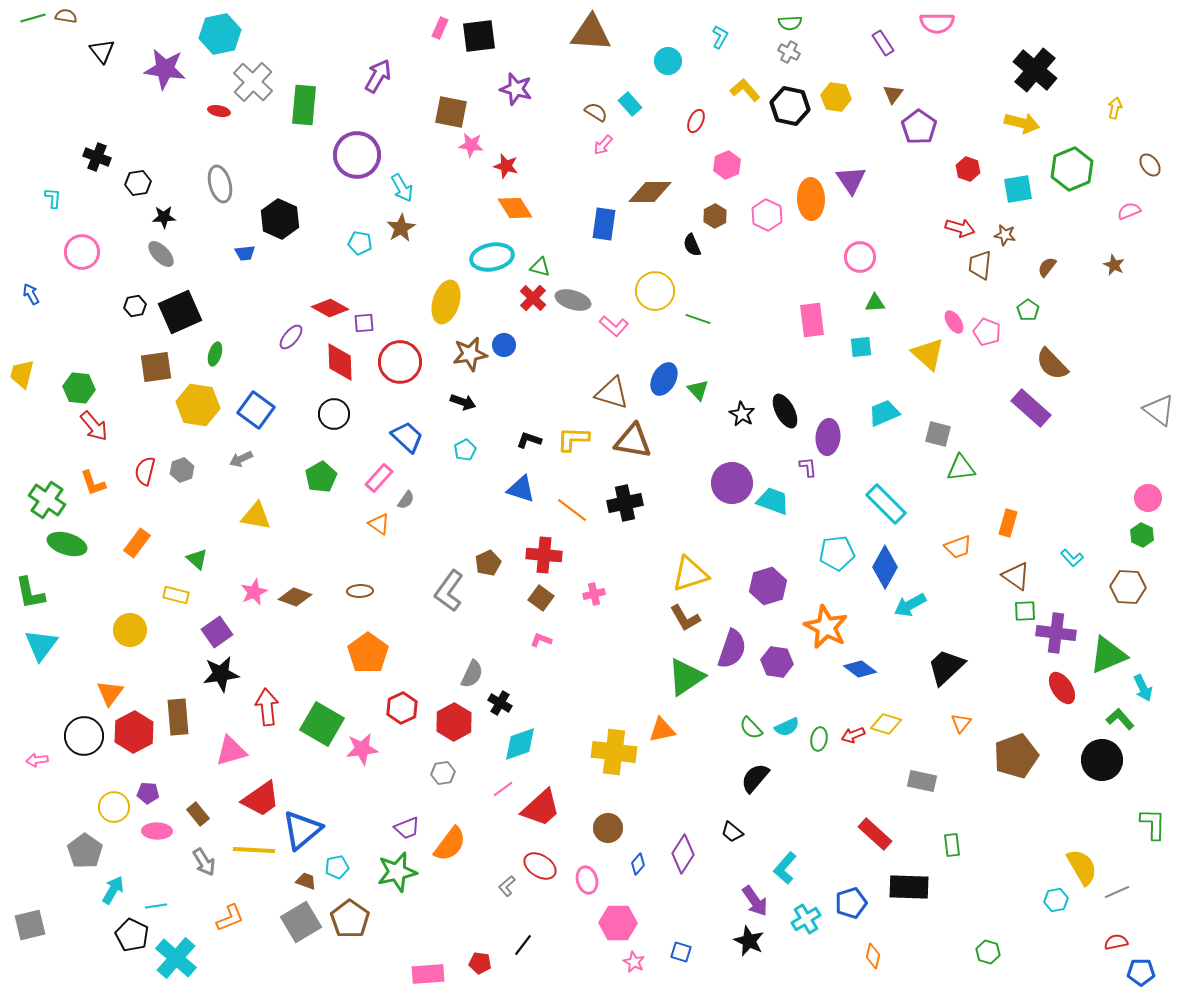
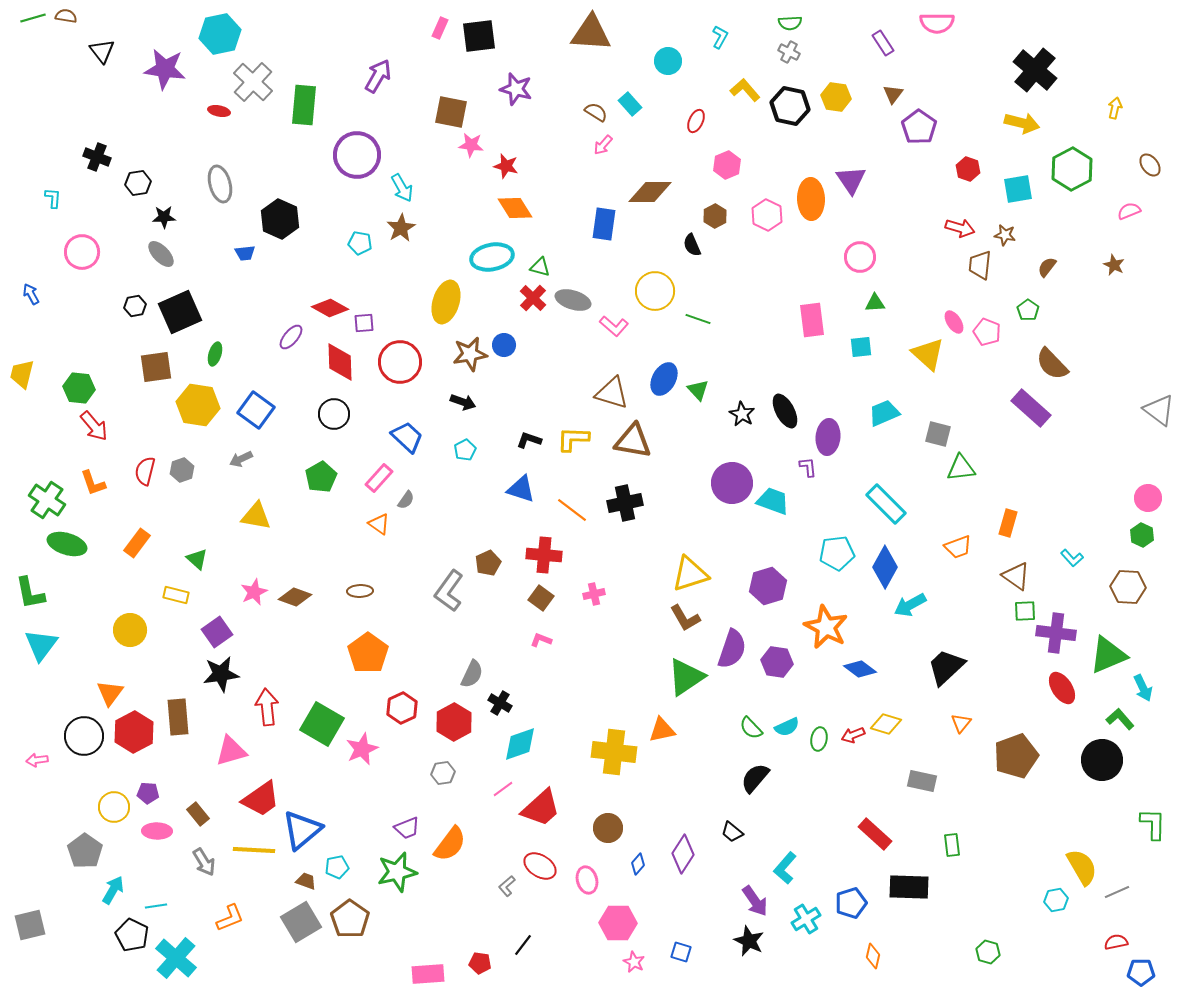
green hexagon at (1072, 169): rotated 6 degrees counterclockwise
pink star at (362, 749): rotated 16 degrees counterclockwise
